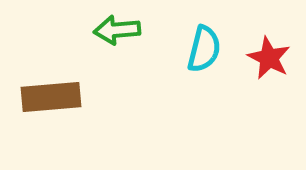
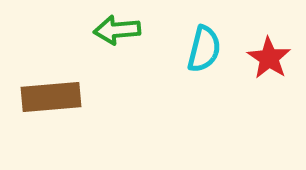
red star: rotated 6 degrees clockwise
